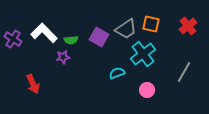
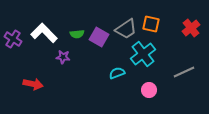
red cross: moved 3 px right, 2 px down
green semicircle: moved 6 px right, 6 px up
purple star: rotated 16 degrees clockwise
gray line: rotated 35 degrees clockwise
red arrow: rotated 54 degrees counterclockwise
pink circle: moved 2 px right
